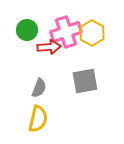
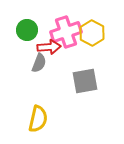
gray semicircle: moved 25 px up
